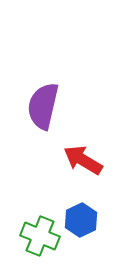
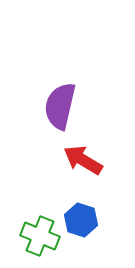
purple semicircle: moved 17 px right
blue hexagon: rotated 16 degrees counterclockwise
